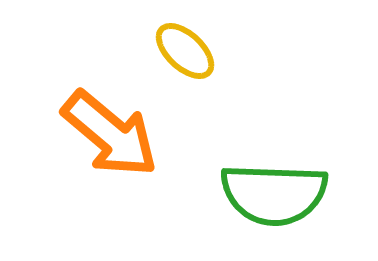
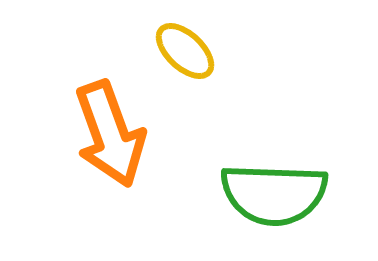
orange arrow: rotated 30 degrees clockwise
